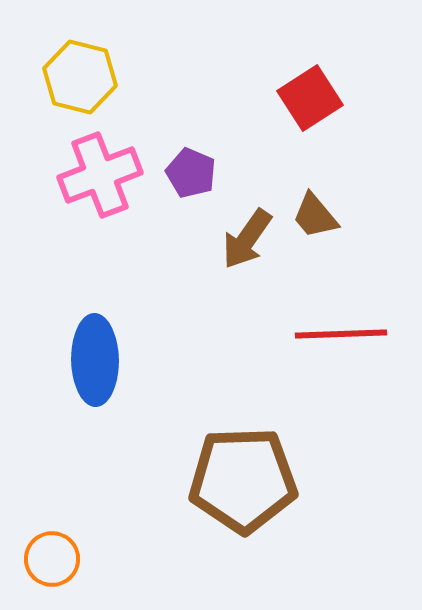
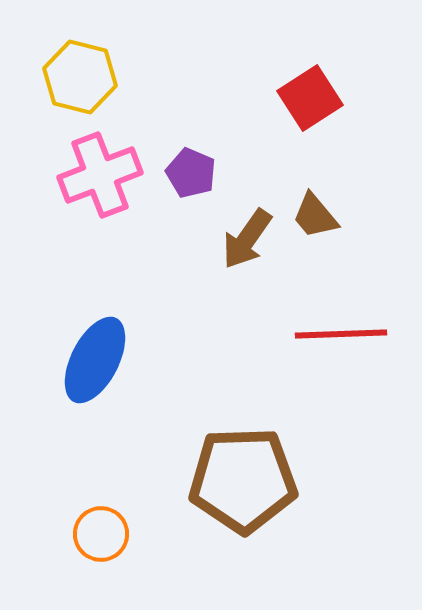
blue ellipse: rotated 28 degrees clockwise
orange circle: moved 49 px right, 25 px up
